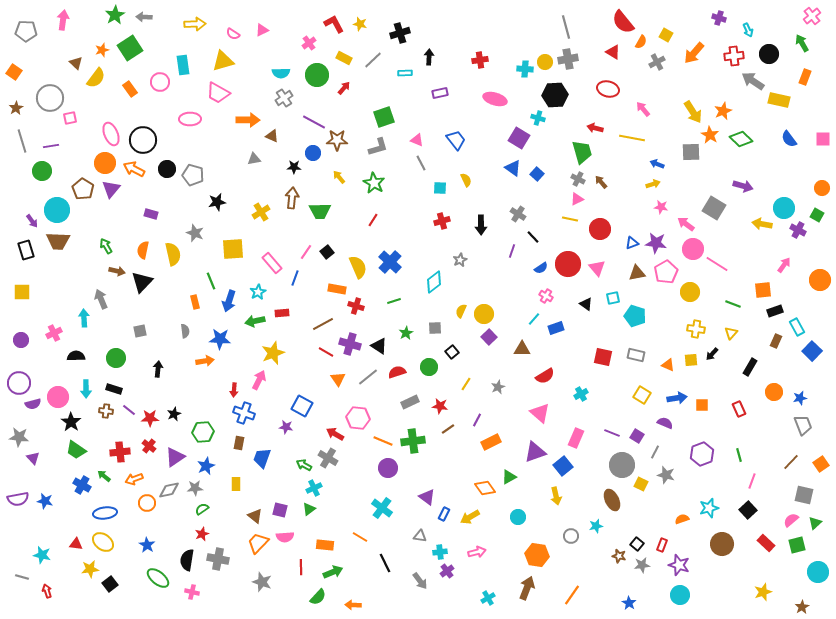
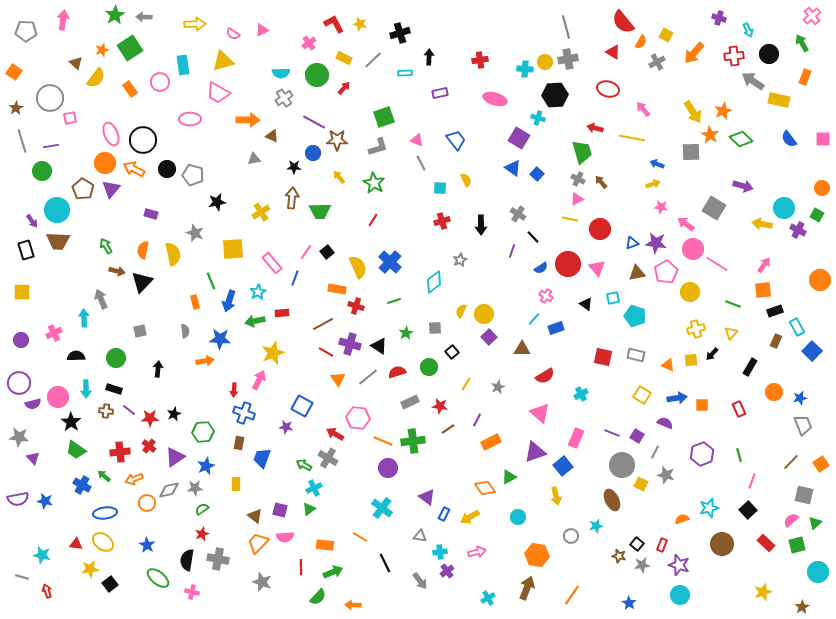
pink arrow at (784, 265): moved 20 px left
yellow cross at (696, 329): rotated 24 degrees counterclockwise
